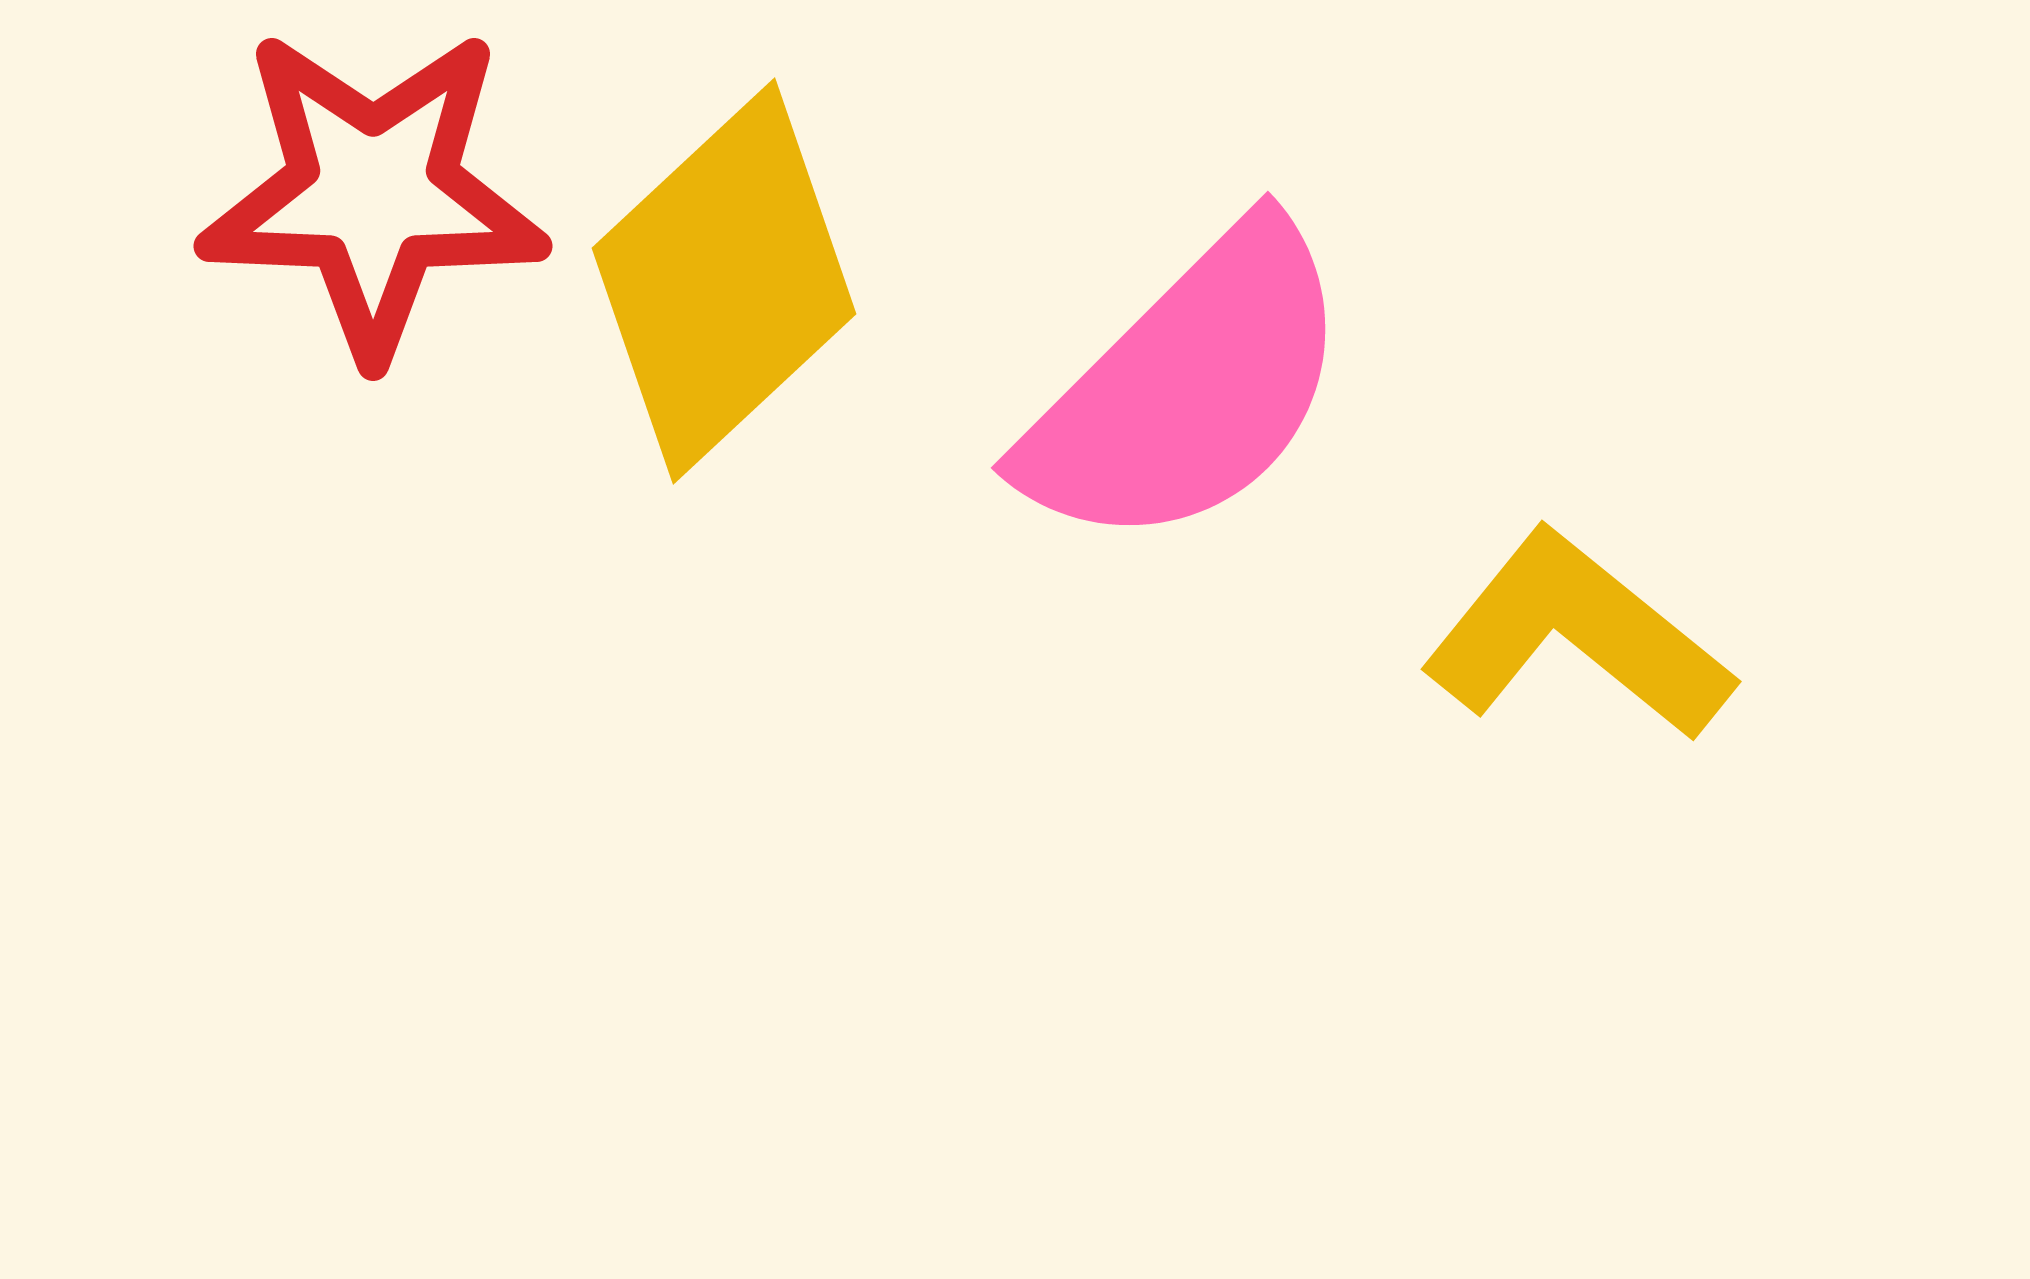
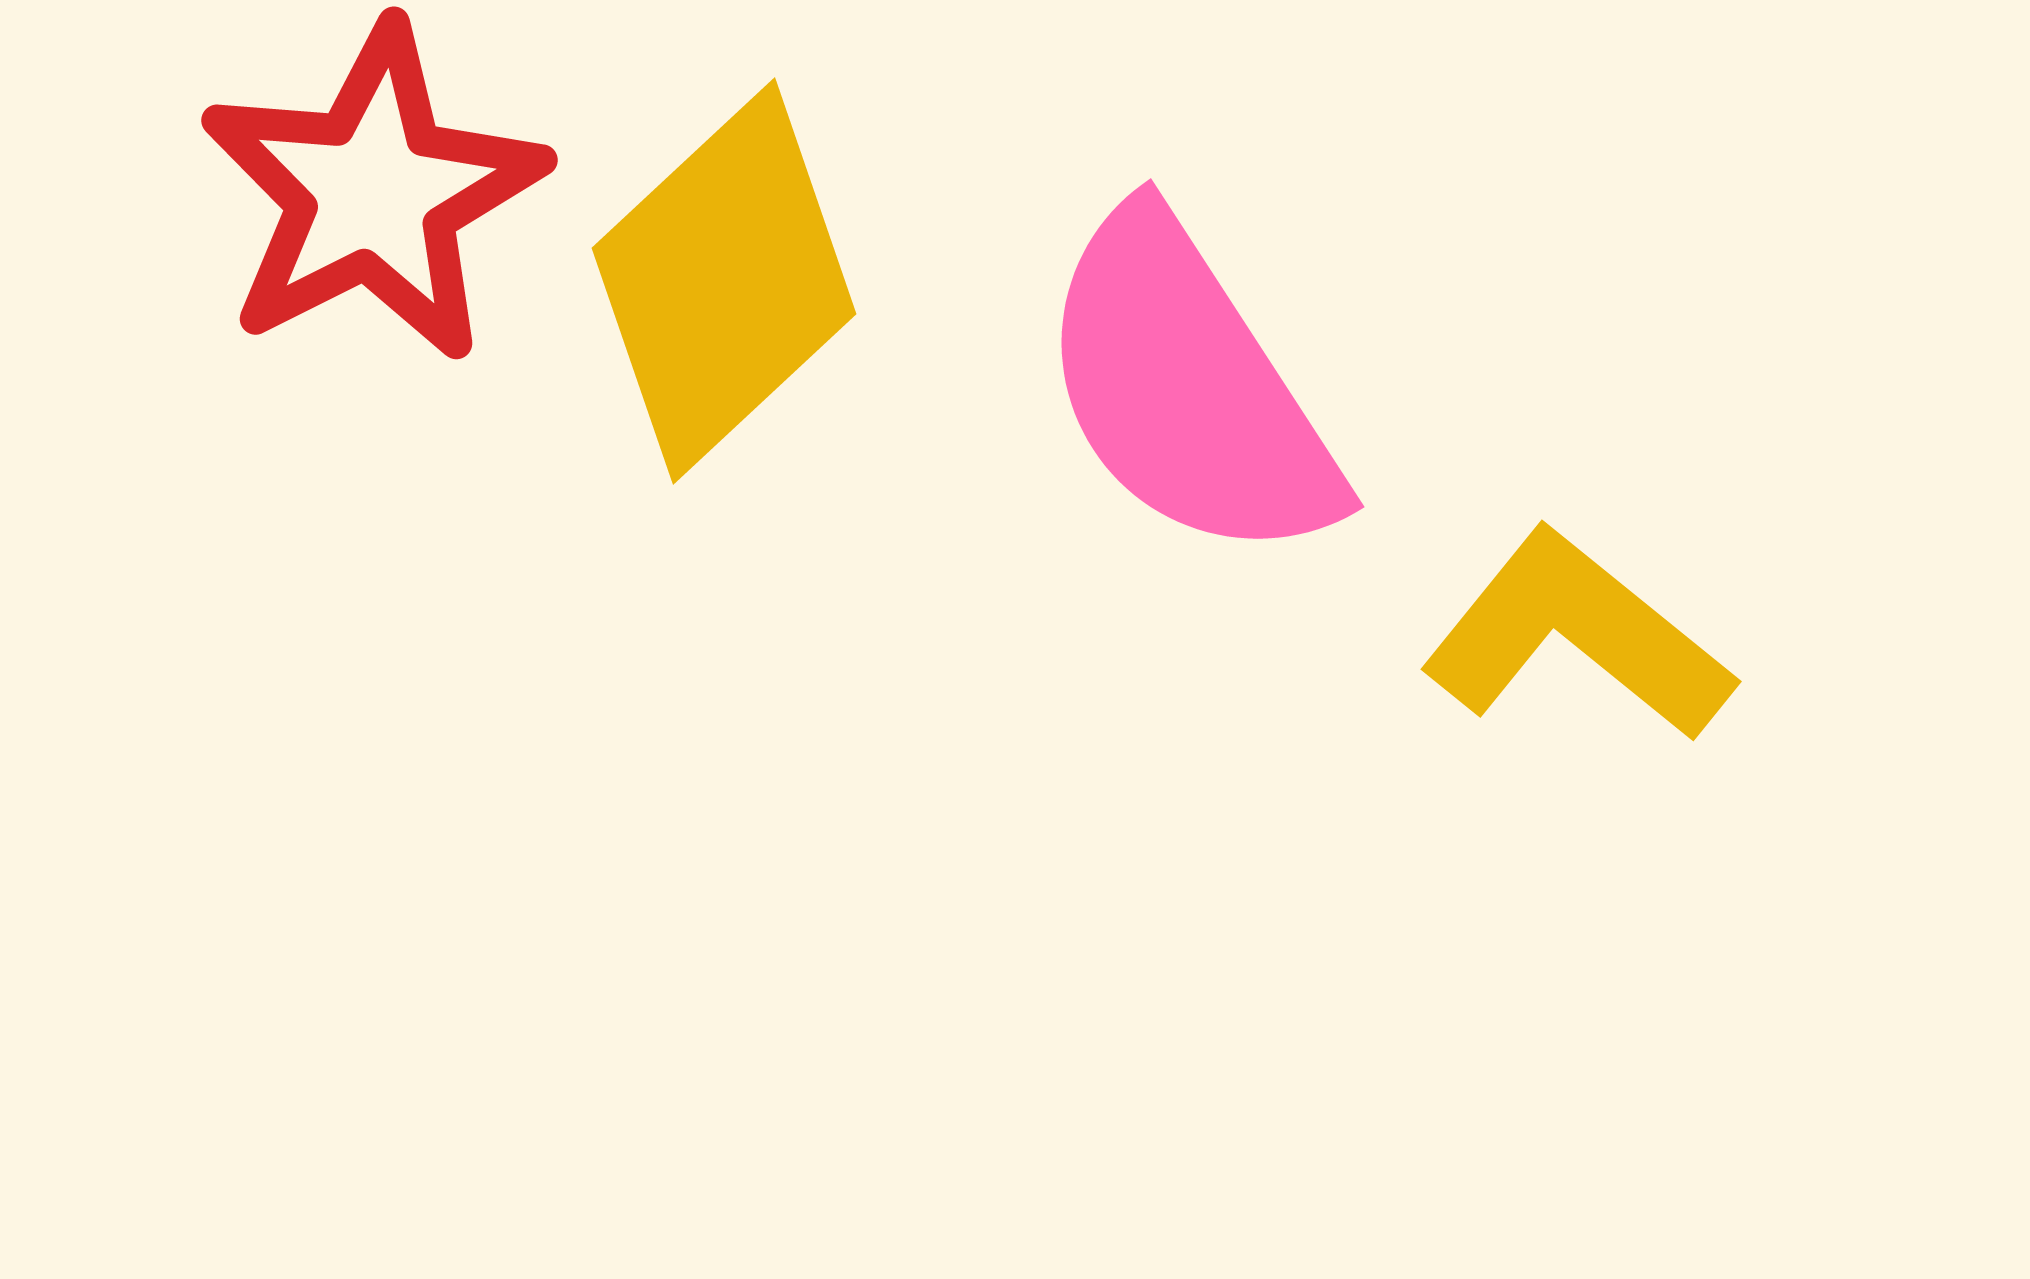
red star: rotated 29 degrees counterclockwise
pink semicircle: rotated 102 degrees clockwise
